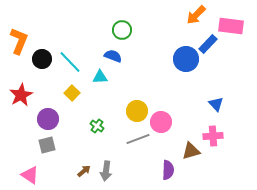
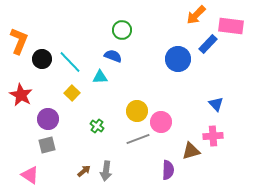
blue circle: moved 8 px left
red star: rotated 15 degrees counterclockwise
